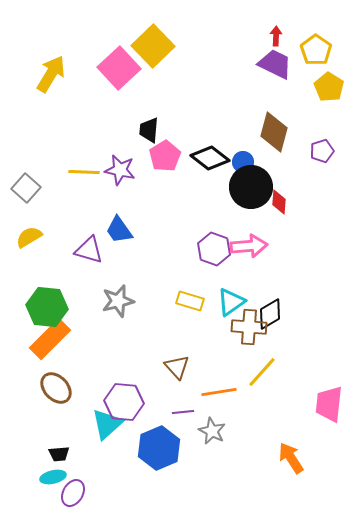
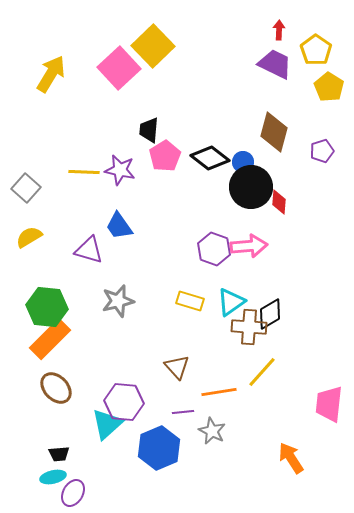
red arrow at (276, 36): moved 3 px right, 6 px up
blue trapezoid at (119, 230): moved 4 px up
